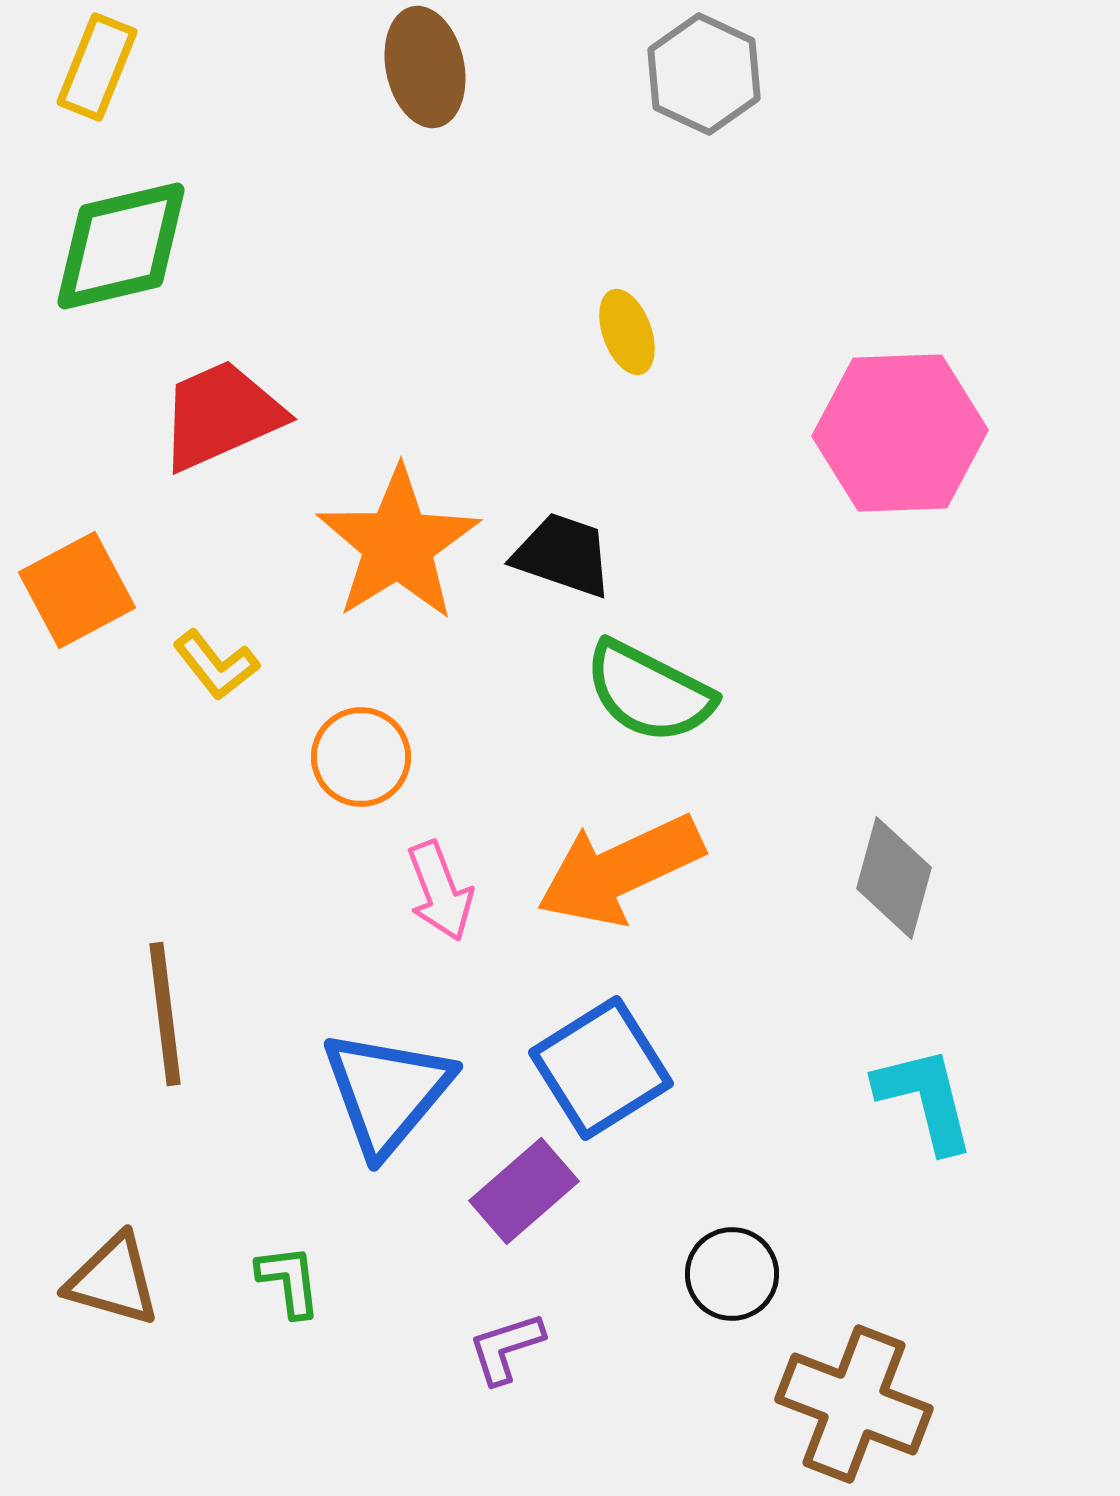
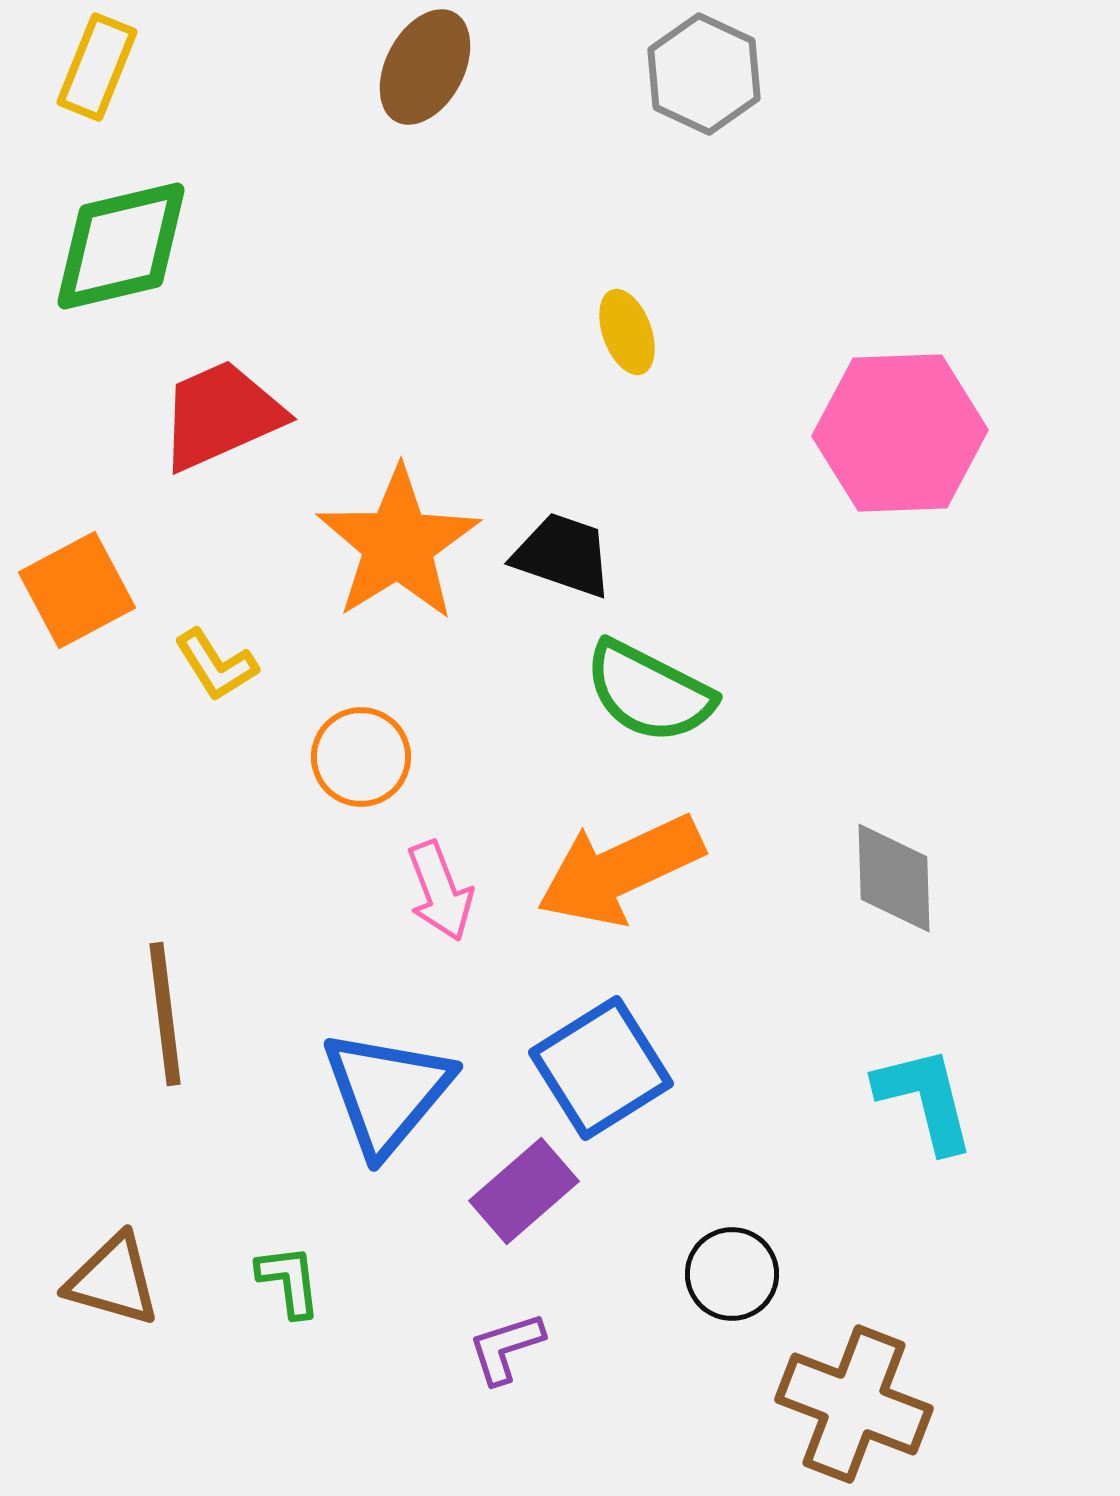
brown ellipse: rotated 40 degrees clockwise
yellow L-shape: rotated 6 degrees clockwise
gray diamond: rotated 17 degrees counterclockwise
